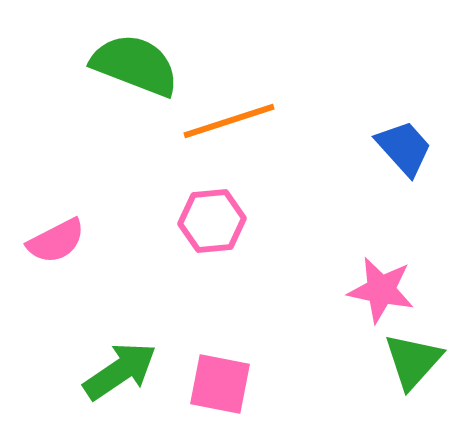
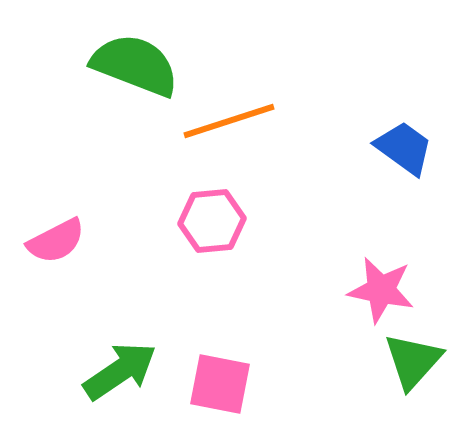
blue trapezoid: rotated 12 degrees counterclockwise
